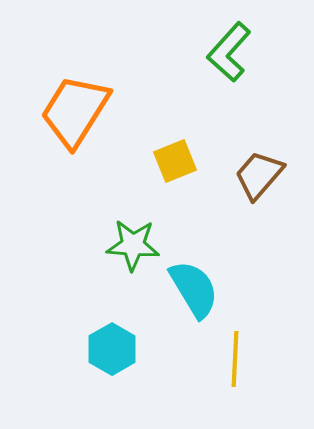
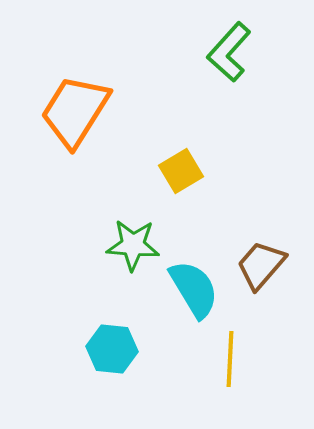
yellow square: moved 6 px right, 10 px down; rotated 9 degrees counterclockwise
brown trapezoid: moved 2 px right, 90 px down
cyan hexagon: rotated 24 degrees counterclockwise
yellow line: moved 5 px left
